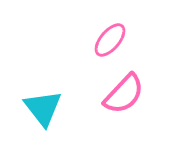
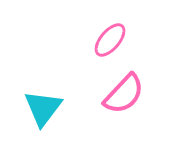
cyan triangle: rotated 15 degrees clockwise
